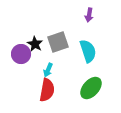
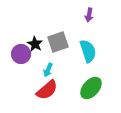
red semicircle: rotated 40 degrees clockwise
